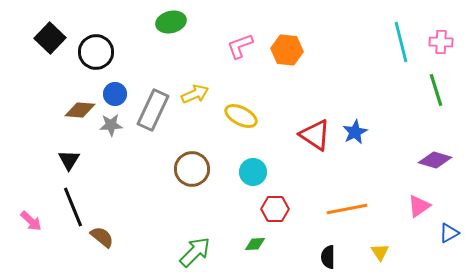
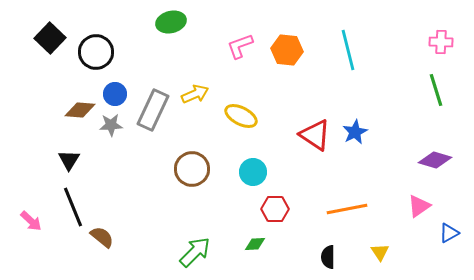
cyan line: moved 53 px left, 8 px down
